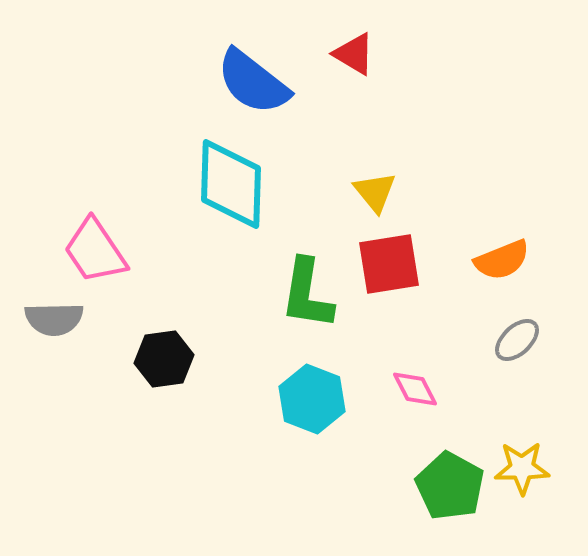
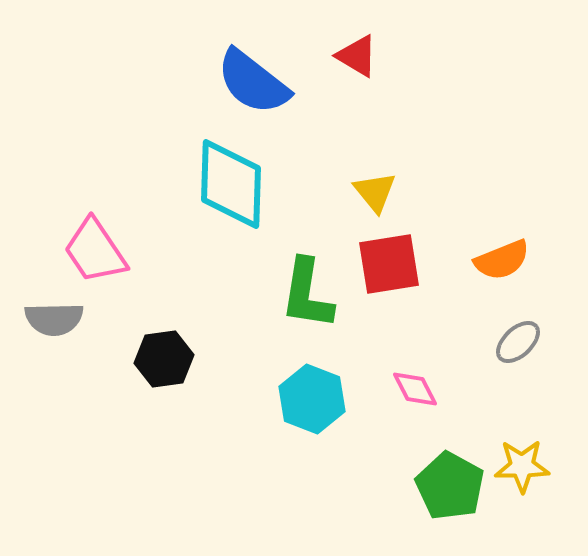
red triangle: moved 3 px right, 2 px down
gray ellipse: moved 1 px right, 2 px down
yellow star: moved 2 px up
